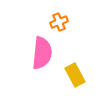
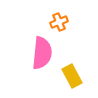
yellow rectangle: moved 3 px left, 1 px down
